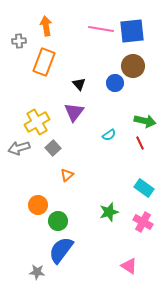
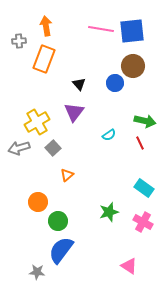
orange rectangle: moved 3 px up
orange circle: moved 3 px up
